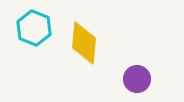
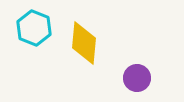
purple circle: moved 1 px up
